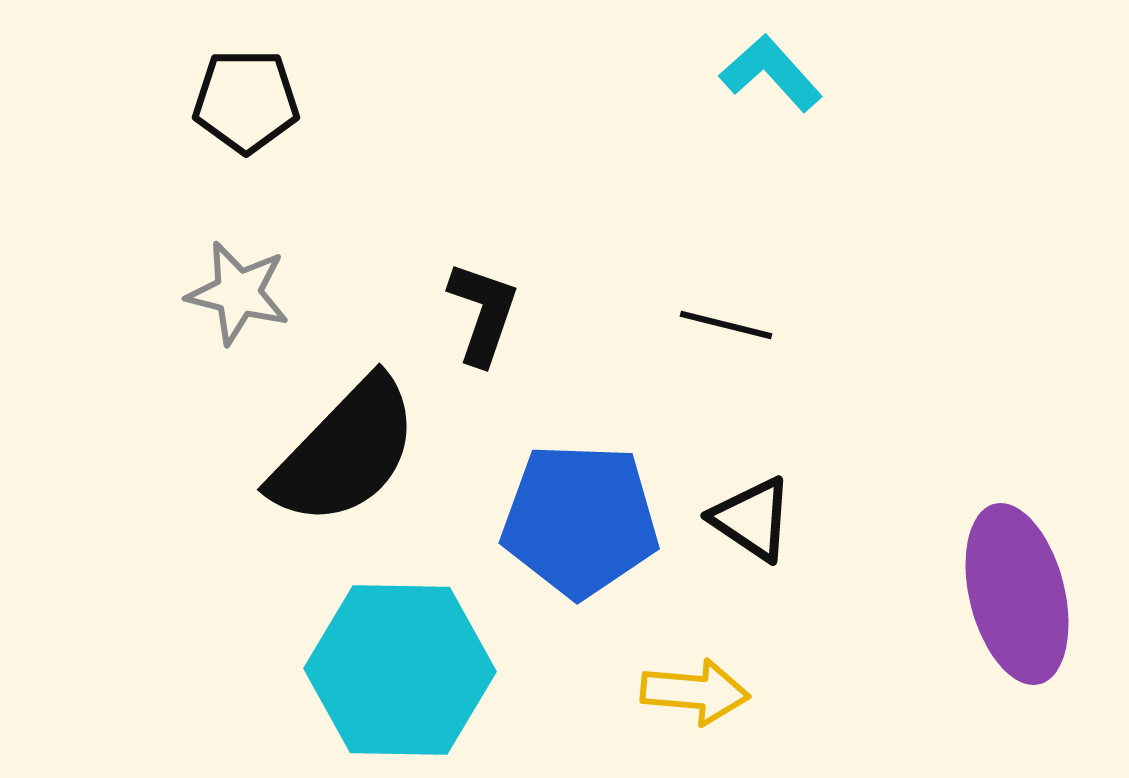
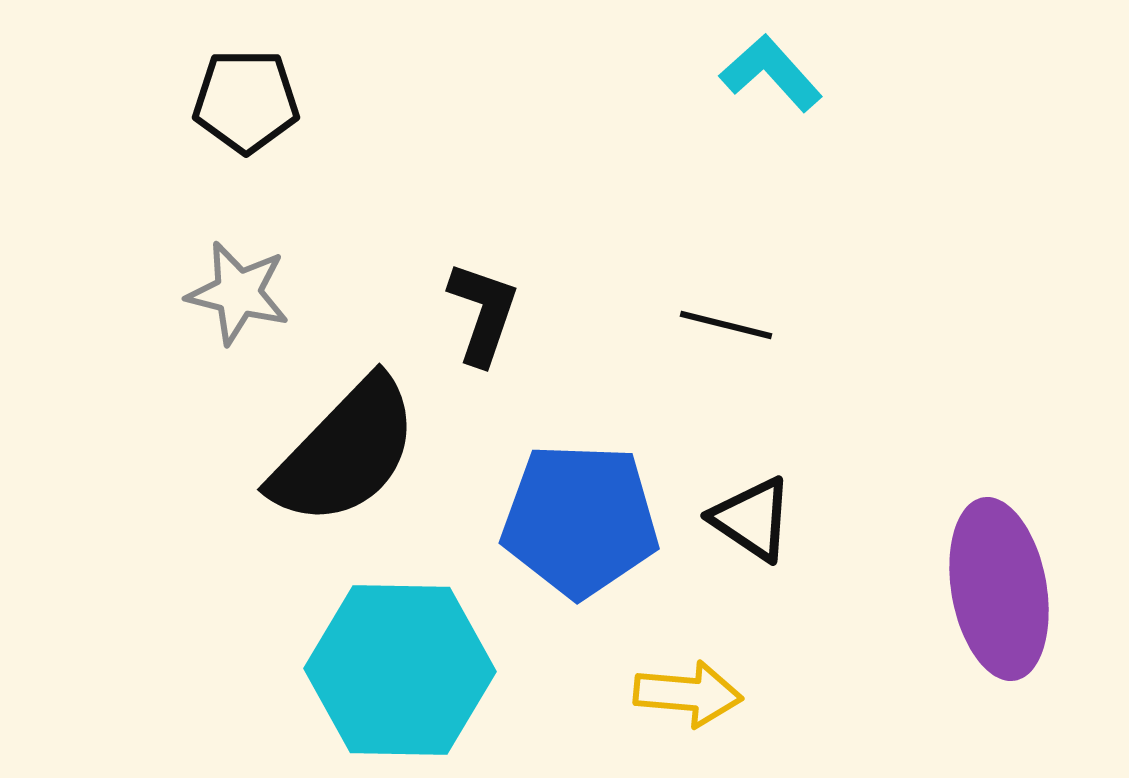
purple ellipse: moved 18 px left, 5 px up; rotated 4 degrees clockwise
yellow arrow: moved 7 px left, 2 px down
